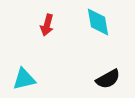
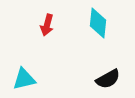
cyan diamond: moved 1 px down; rotated 16 degrees clockwise
